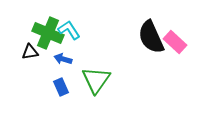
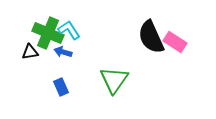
pink rectangle: rotated 10 degrees counterclockwise
blue arrow: moved 7 px up
green triangle: moved 18 px right
